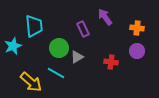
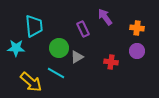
cyan star: moved 3 px right, 2 px down; rotated 24 degrees clockwise
